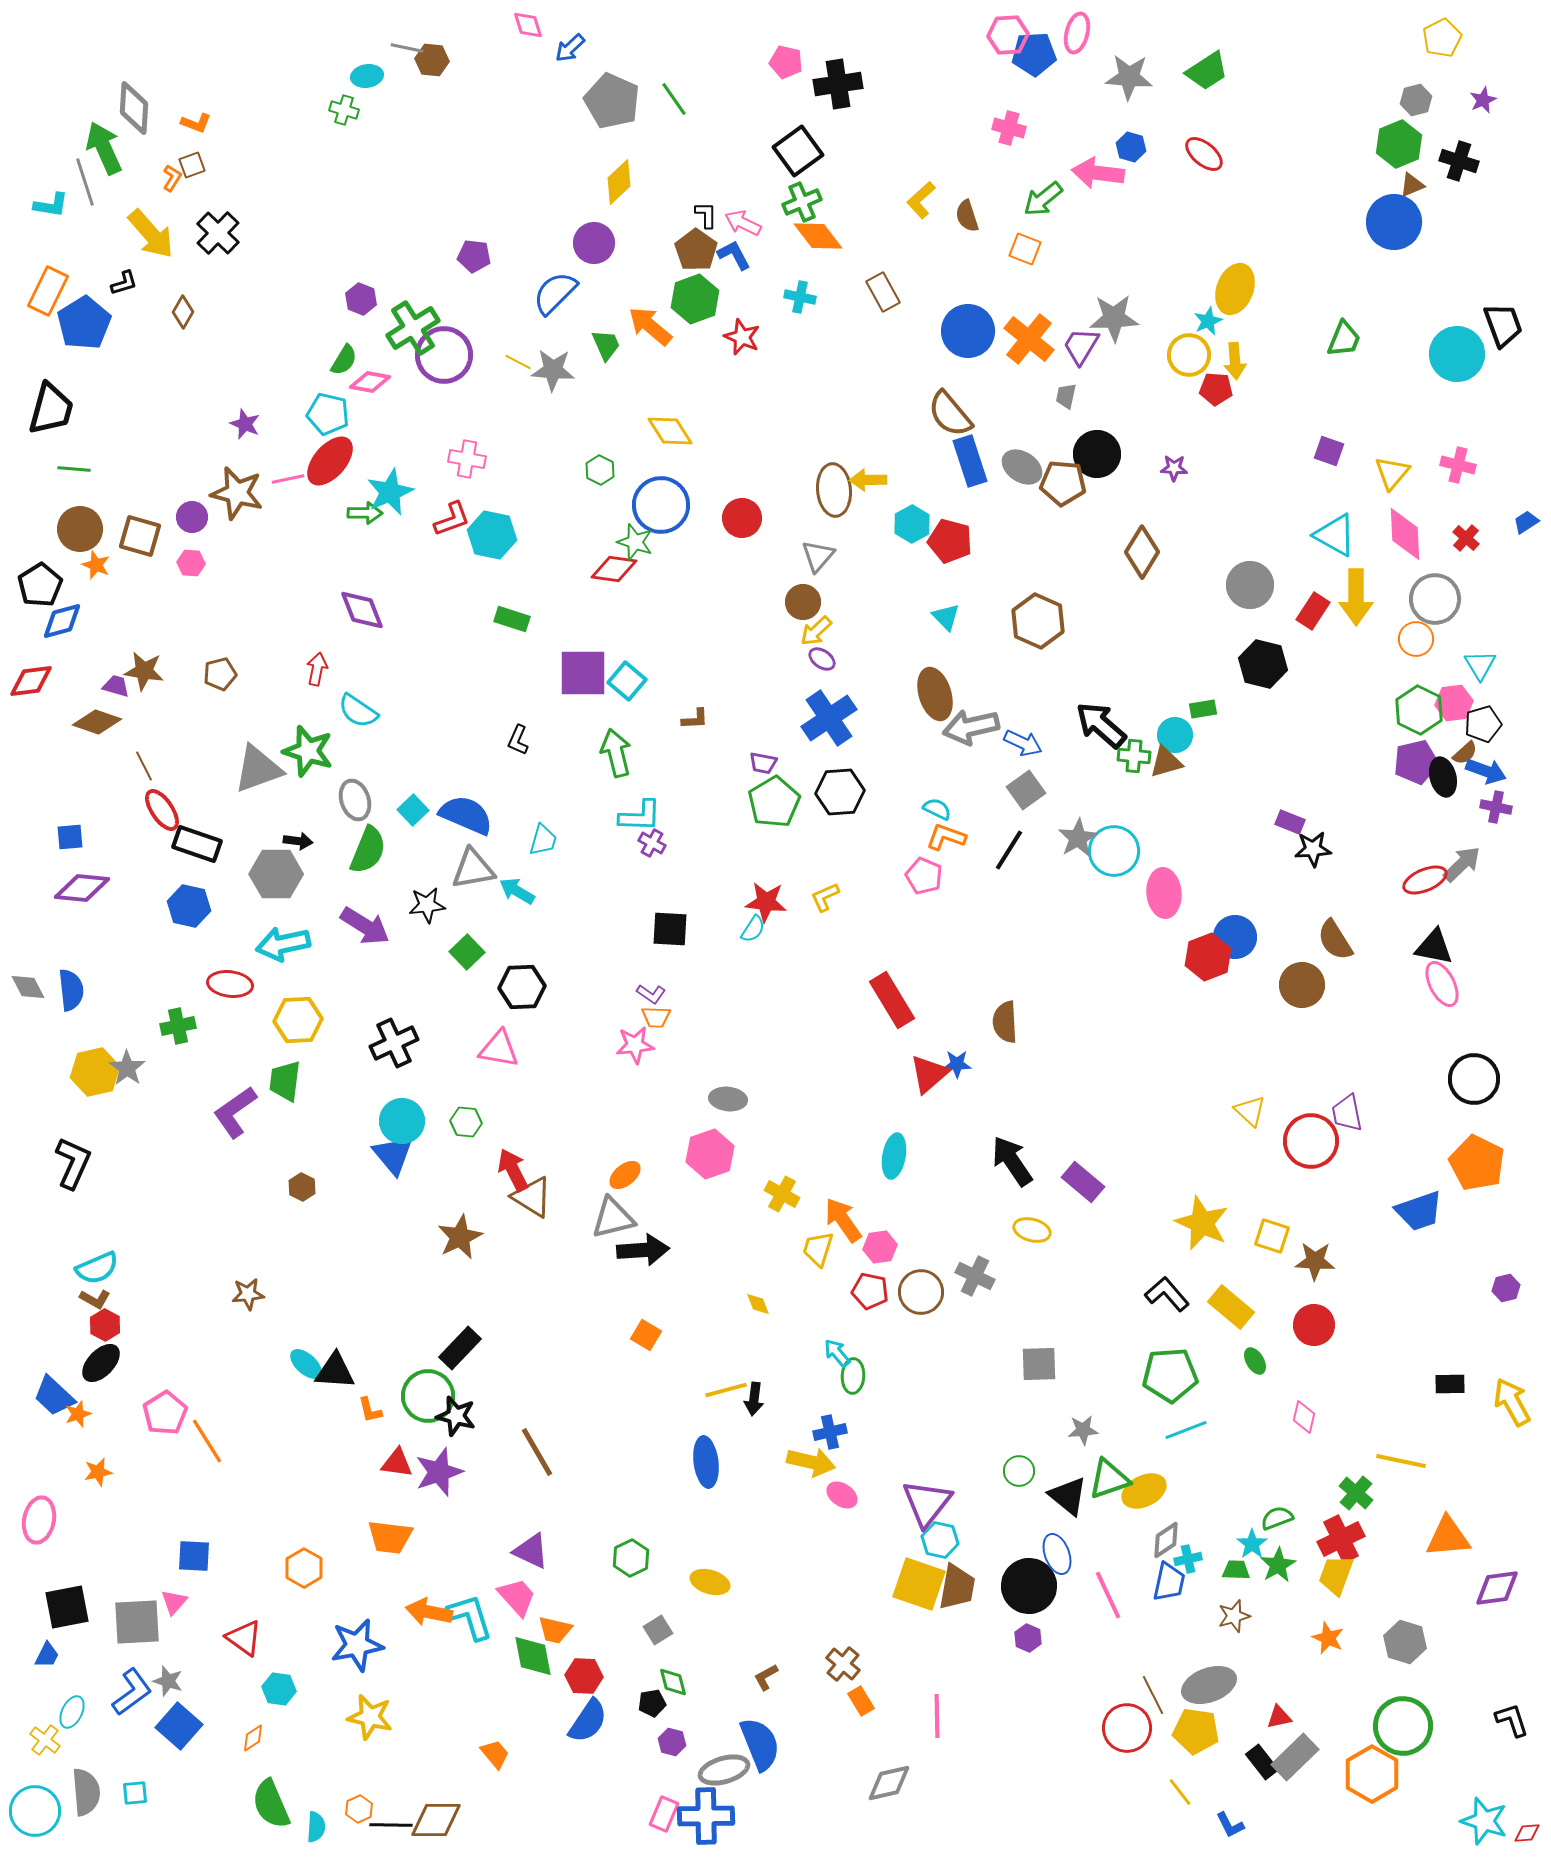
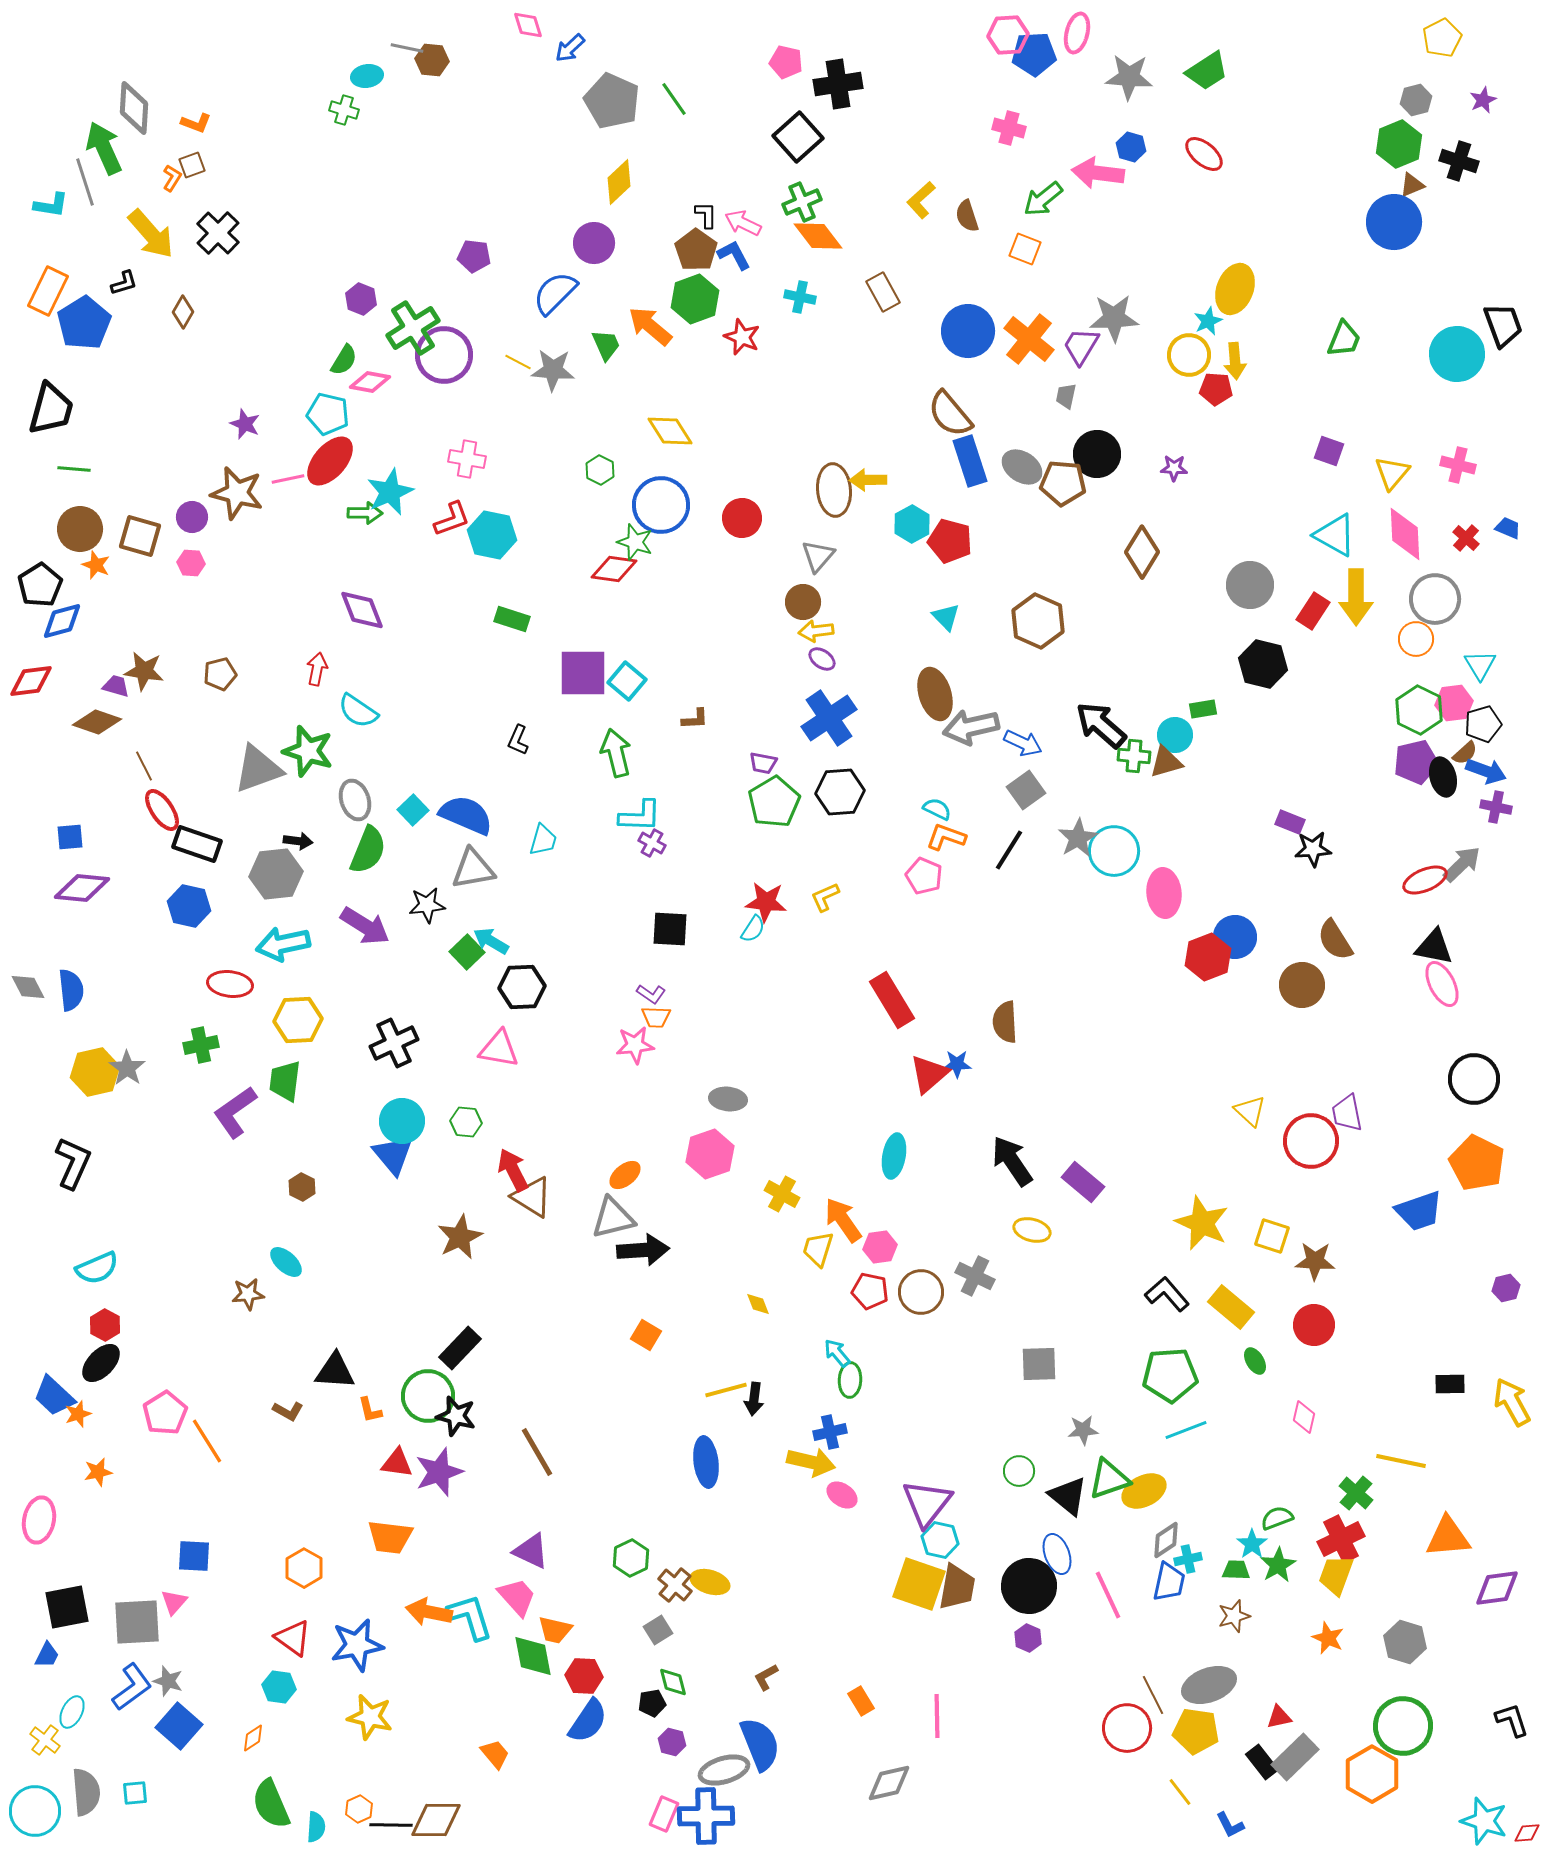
black square at (798, 151): moved 14 px up; rotated 6 degrees counterclockwise
blue trapezoid at (1526, 522): moved 18 px left, 6 px down; rotated 56 degrees clockwise
yellow arrow at (816, 631): rotated 36 degrees clockwise
gray hexagon at (276, 874): rotated 6 degrees counterclockwise
cyan arrow at (517, 891): moved 26 px left, 50 px down
green cross at (178, 1026): moved 23 px right, 19 px down
brown L-shape at (95, 1299): moved 193 px right, 112 px down
cyan ellipse at (306, 1364): moved 20 px left, 102 px up
green ellipse at (853, 1376): moved 3 px left, 4 px down
red triangle at (244, 1638): moved 49 px right
brown cross at (843, 1664): moved 168 px left, 79 px up
cyan hexagon at (279, 1689): moved 2 px up
blue L-shape at (132, 1692): moved 5 px up
